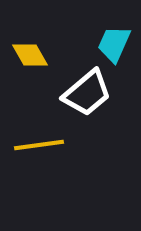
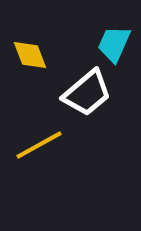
yellow diamond: rotated 9 degrees clockwise
yellow line: rotated 21 degrees counterclockwise
